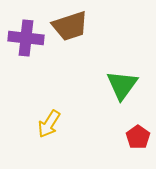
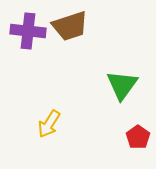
purple cross: moved 2 px right, 7 px up
